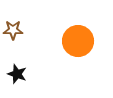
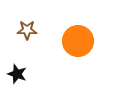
brown star: moved 14 px right
